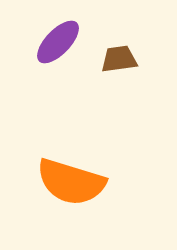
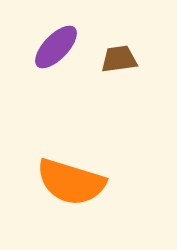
purple ellipse: moved 2 px left, 5 px down
